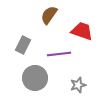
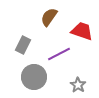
brown semicircle: moved 2 px down
purple line: rotated 20 degrees counterclockwise
gray circle: moved 1 px left, 1 px up
gray star: rotated 21 degrees counterclockwise
